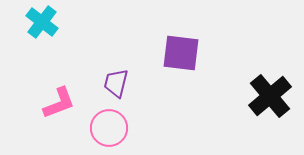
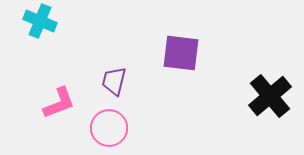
cyan cross: moved 2 px left, 1 px up; rotated 16 degrees counterclockwise
purple trapezoid: moved 2 px left, 2 px up
